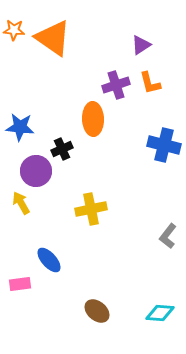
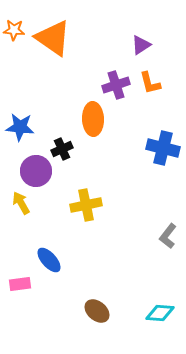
blue cross: moved 1 px left, 3 px down
yellow cross: moved 5 px left, 4 px up
